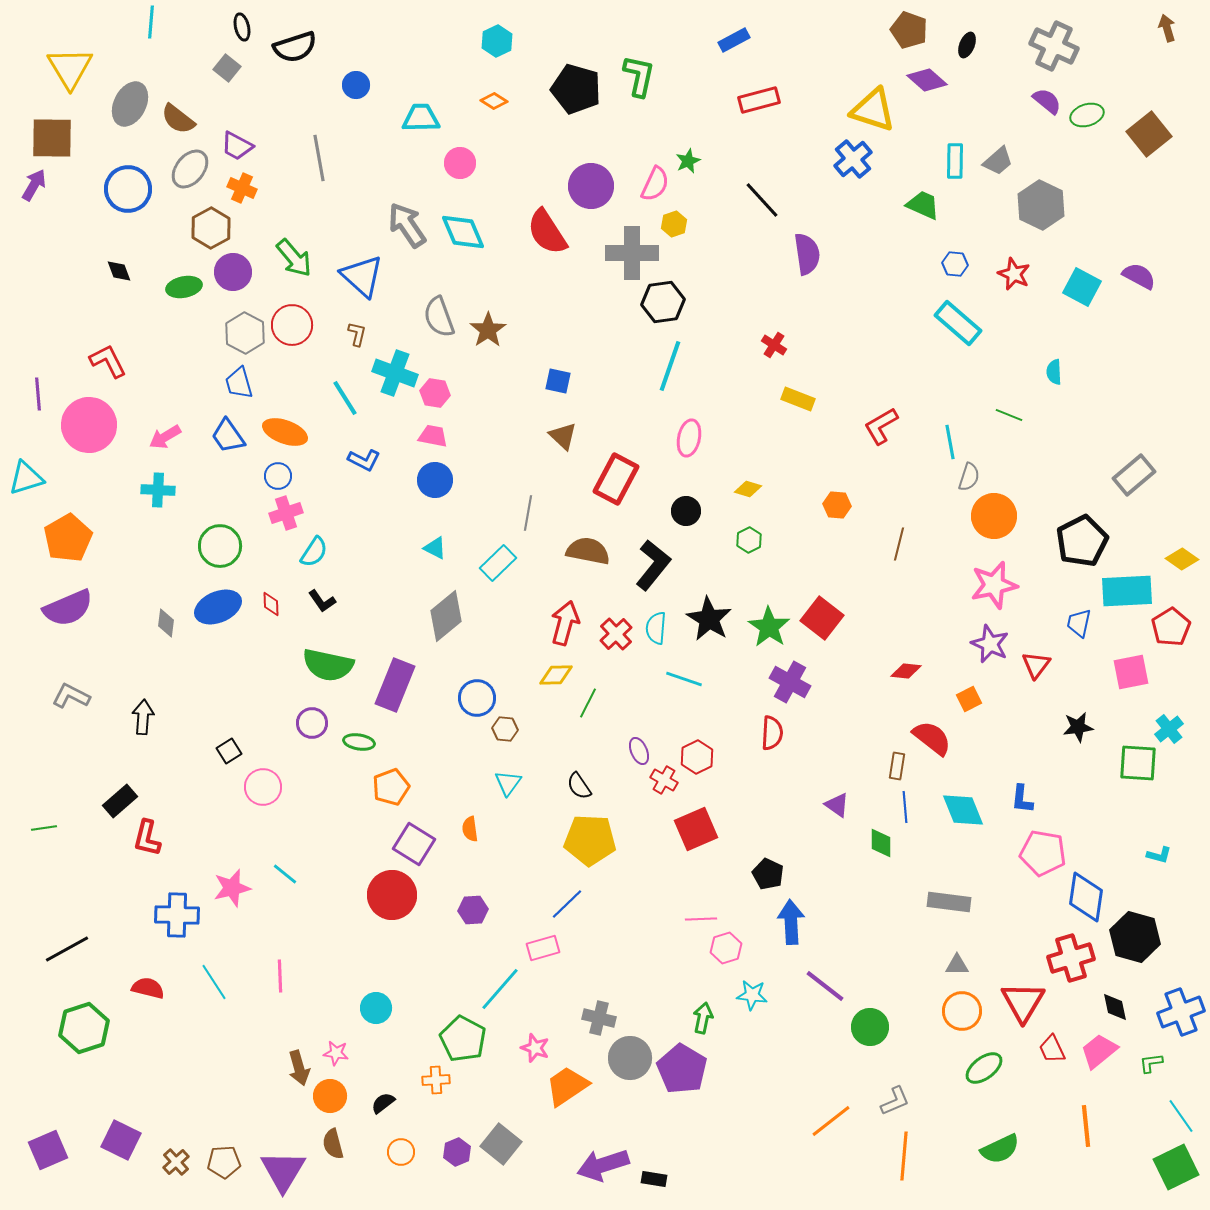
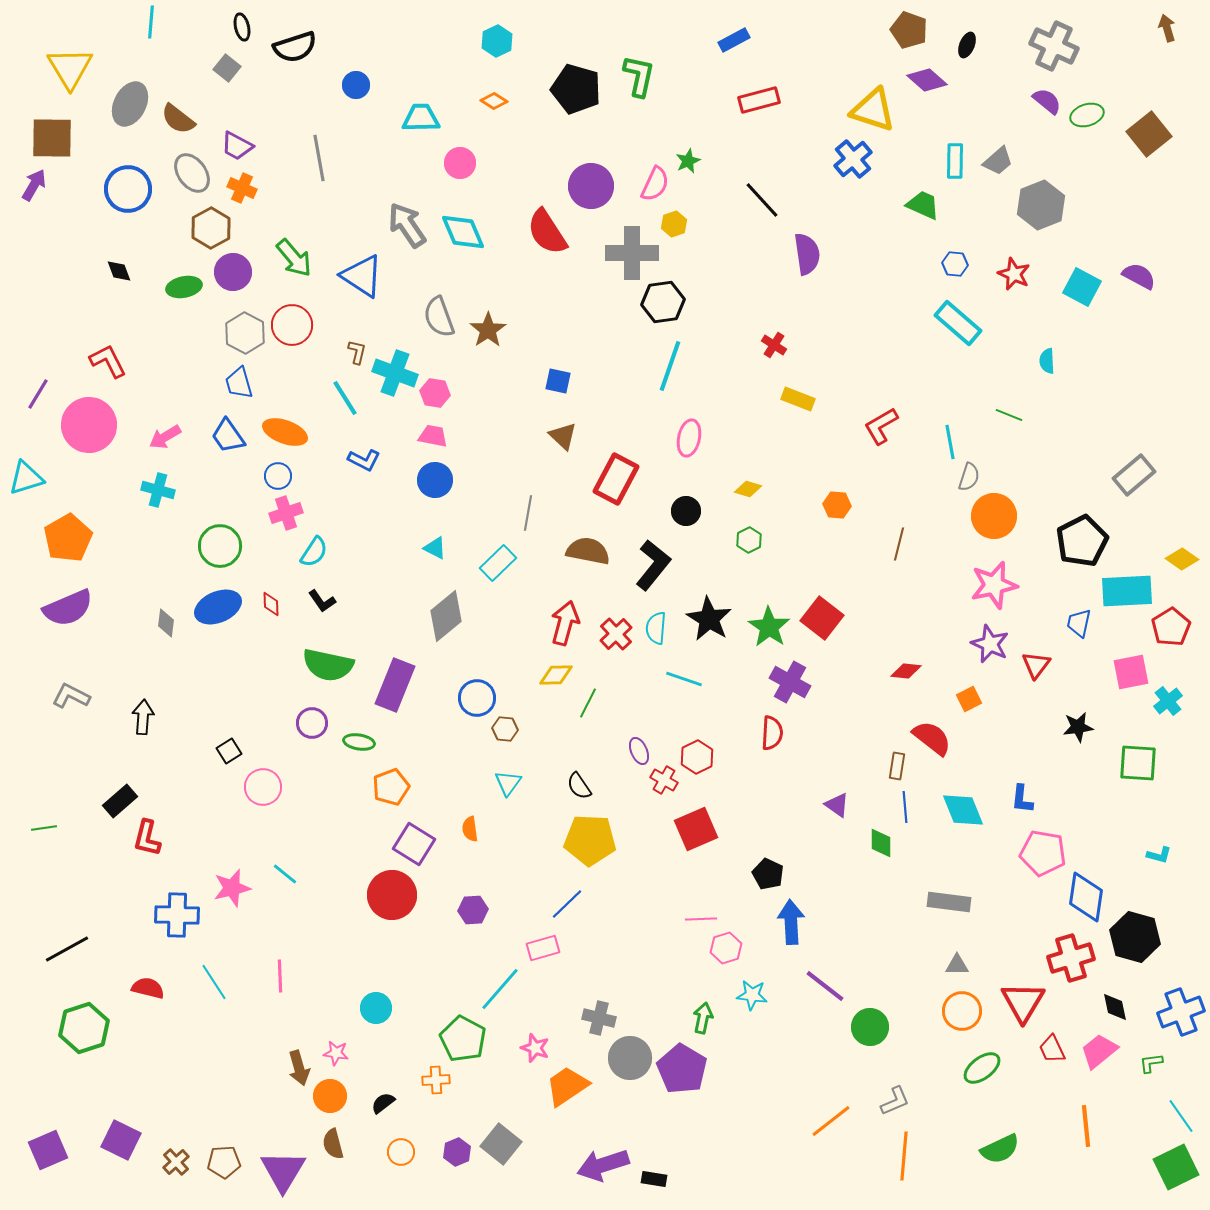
gray ellipse at (190, 169): moved 2 px right, 4 px down; rotated 75 degrees counterclockwise
gray hexagon at (1041, 205): rotated 12 degrees clockwise
blue triangle at (362, 276): rotated 9 degrees counterclockwise
brown L-shape at (357, 334): moved 18 px down
cyan semicircle at (1054, 372): moved 7 px left, 11 px up
purple line at (38, 394): rotated 36 degrees clockwise
cyan cross at (158, 490): rotated 12 degrees clockwise
cyan cross at (1169, 729): moved 1 px left, 28 px up
green ellipse at (984, 1068): moved 2 px left
